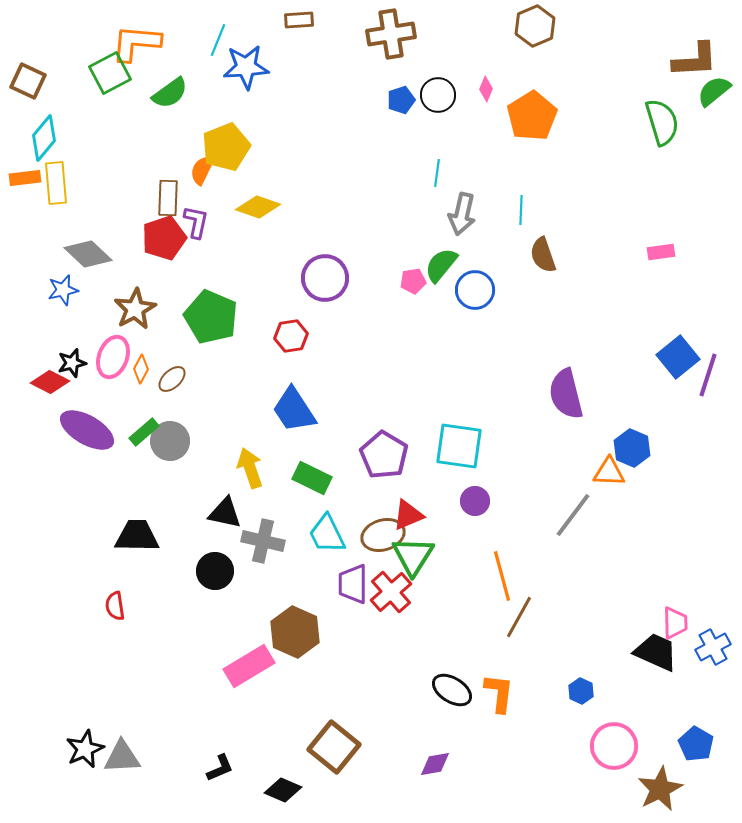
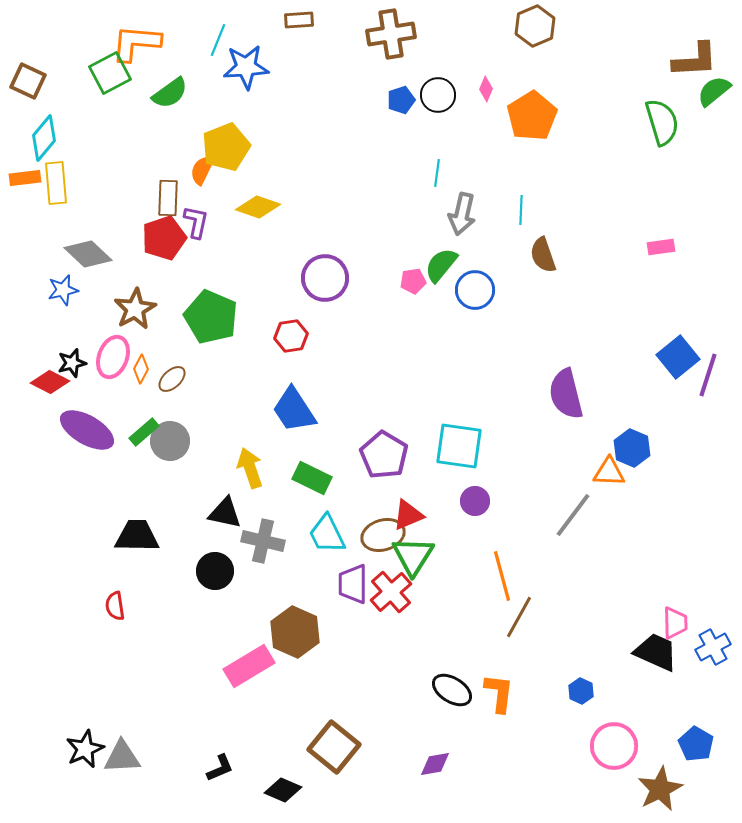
pink rectangle at (661, 252): moved 5 px up
